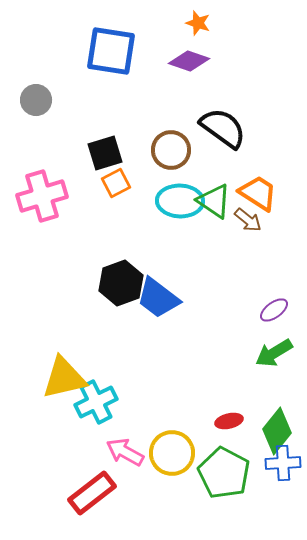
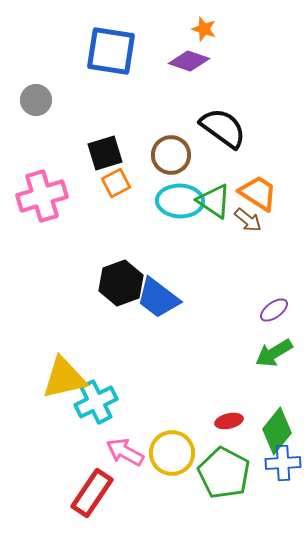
orange star: moved 6 px right, 6 px down
brown circle: moved 5 px down
red rectangle: rotated 18 degrees counterclockwise
